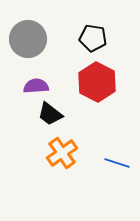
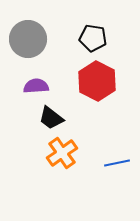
red hexagon: moved 1 px up
black trapezoid: moved 1 px right, 4 px down
blue line: rotated 30 degrees counterclockwise
